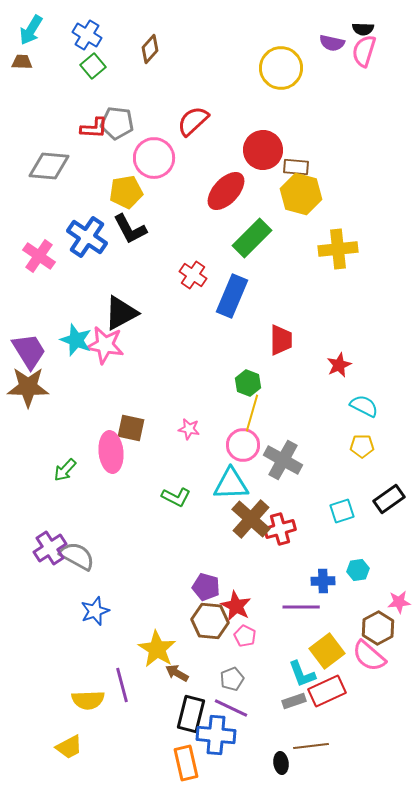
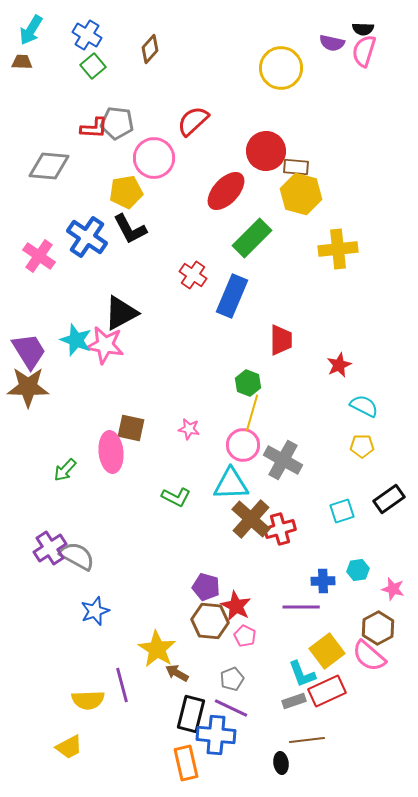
red circle at (263, 150): moved 3 px right, 1 px down
pink star at (399, 602): moved 6 px left, 13 px up; rotated 20 degrees clockwise
brown line at (311, 746): moved 4 px left, 6 px up
